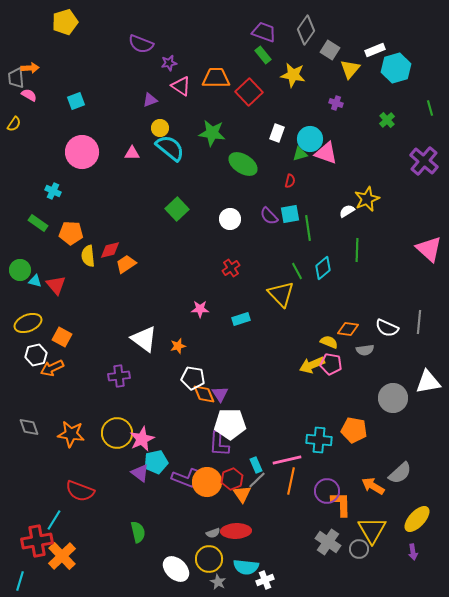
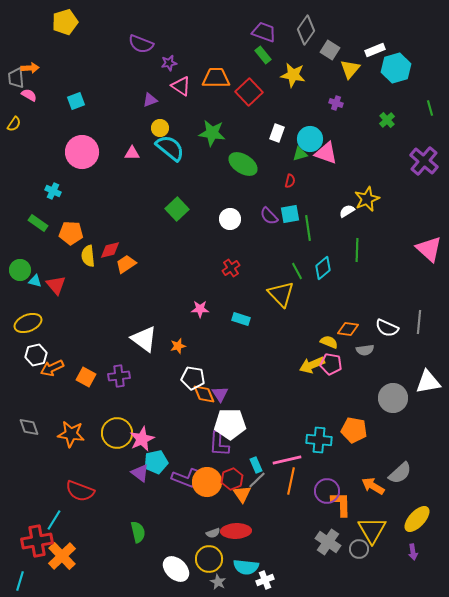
cyan rectangle at (241, 319): rotated 36 degrees clockwise
orange square at (62, 337): moved 24 px right, 40 px down
